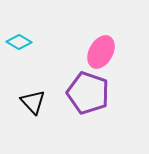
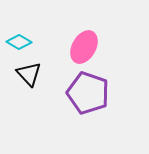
pink ellipse: moved 17 px left, 5 px up
black triangle: moved 4 px left, 28 px up
